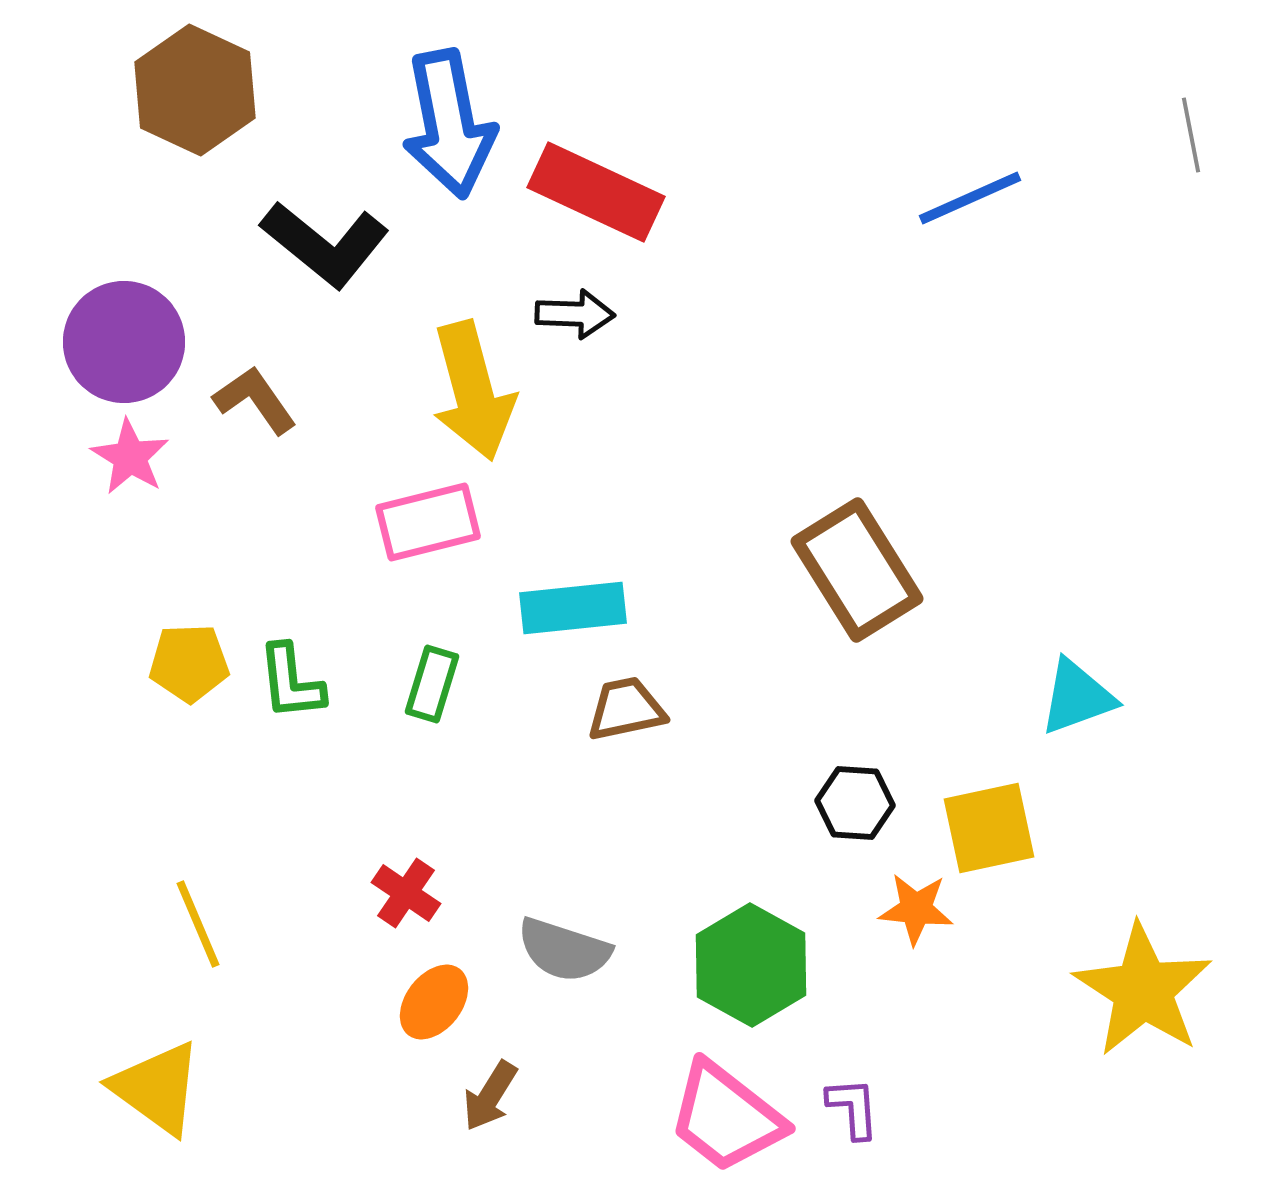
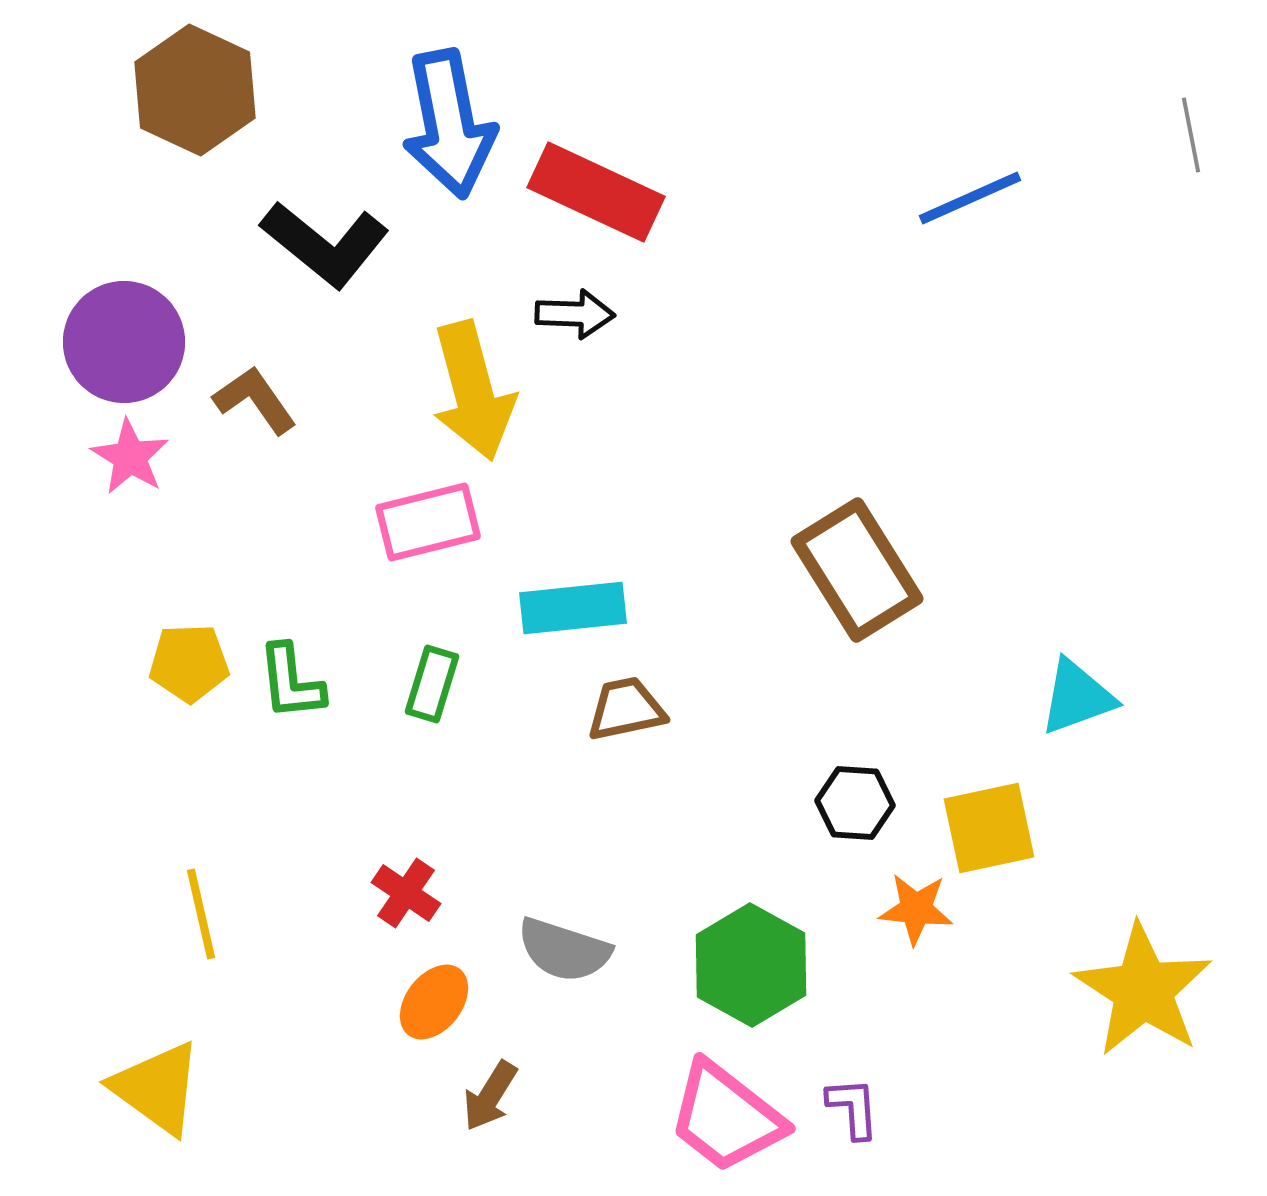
yellow line: moved 3 px right, 10 px up; rotated 10 degrees clockwise
